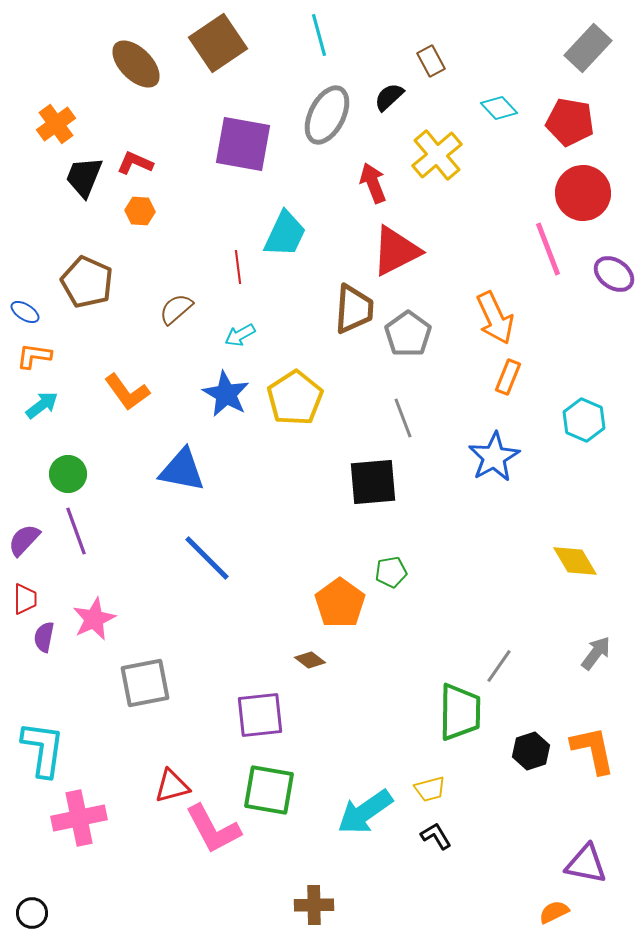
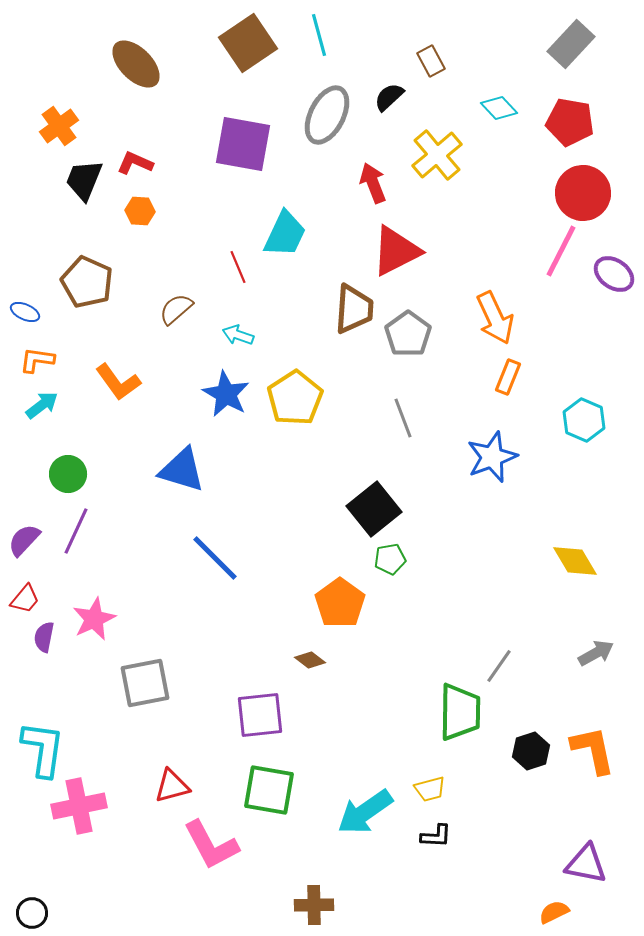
brown square at (218, 43): moved 30 px right
gray rectangle at (588, 48): moved 17 px left, 4 px up
orange cross at (56, 124): moved 3 px right, 2 px down
black trapezoid at (84, 177): moved 3 px down
pink line at (548, 249): moved 13 px right, 2 px down; rotated 48 degrees clockwise
red line at (238, 267): rotated 16 degrees counterclockwise
blue ellipse at (25, 312): rotated 8 degrees counterclockwise
cyan arrow at (240, 335): moved 2 px left; rotated 48 degrees clockwise
orange L-shape at (34, 356): moved 3 px right, 4 px down
orange L-shape at (127, 392): moved 9 px left, 10 px up
blue star at (494, 457): moved 2 px left; rotated 9 degrees clockwise
blue triangle at (182, 470): rotated 6 degrees clockwise
black square at (373, 482): moved 1 px right, 27 px down; rotated 34 degrees counterclockwise
purple line at (76, 531): rotated 45 degrees clockwise
blue line at (207, 558): moved 8 px right
green pentagon at (391, 572): moved 1 px left, 13 px up
red trapezoid at (25, 599): rotated 40 degrees clockwise
gray arrow at (596, 653): rotated 24 degrees clockwise
pink cross at (79, 818): moved 12 px up
pink L-shape at (213, 829): moved 2 px left, 16 px down
black L-shape at (436, 836): rotated 124 degrees clockwise
